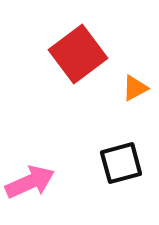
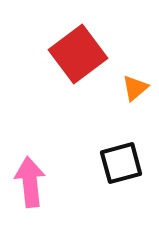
orange triangle: rotated 12 degrees counterclockwise
pink arrow: rotated 72 degrees counterclockwise
